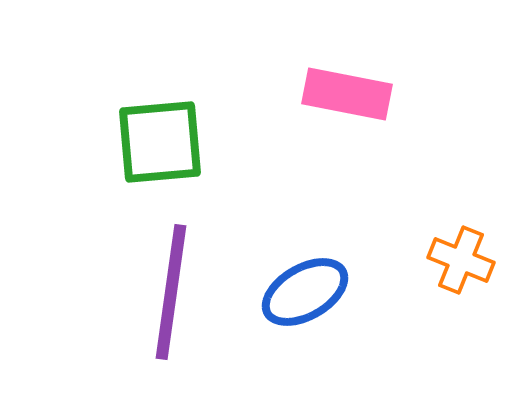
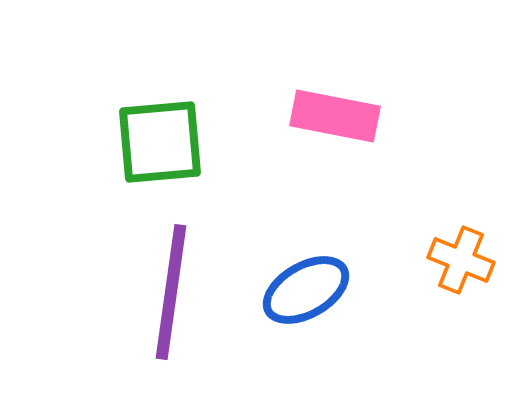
pink rectangle: moved 12 px left, 22 px down
blue ellipse: moved 1 px right, 2 px up
